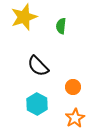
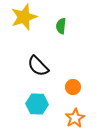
cyan hexagon: rotated 25 degrees counterclockwise
